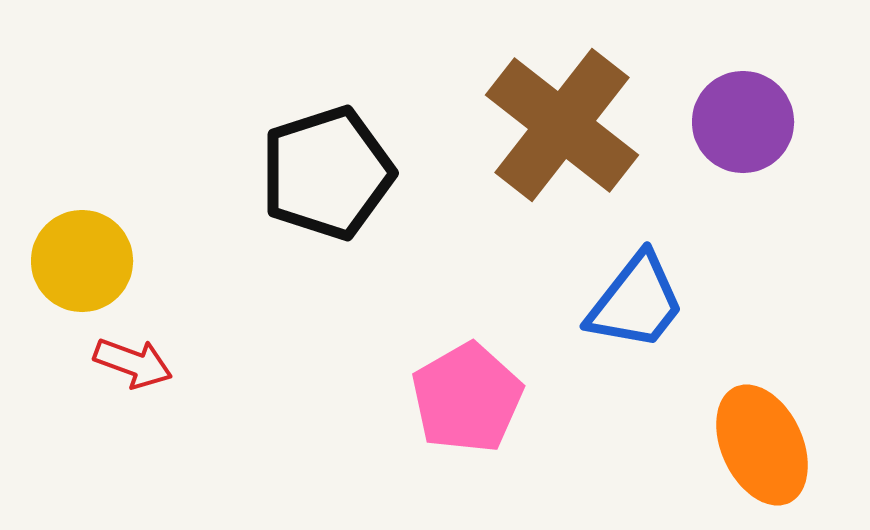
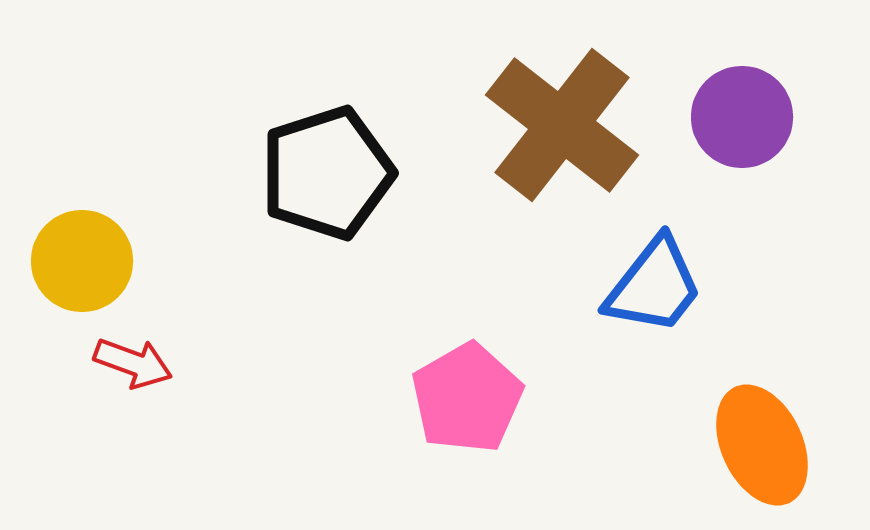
purple circle: moved 1 px left, 5 px up
blue trapezoid: moved 18 px right, 16 px up
